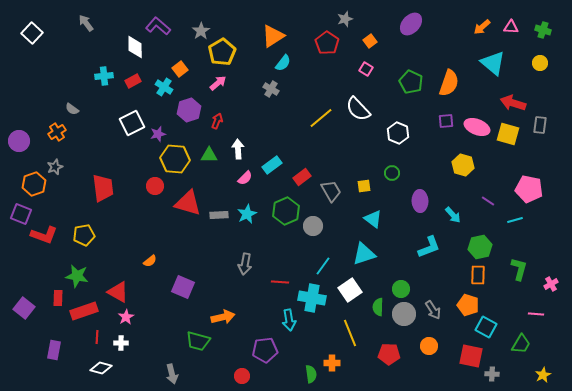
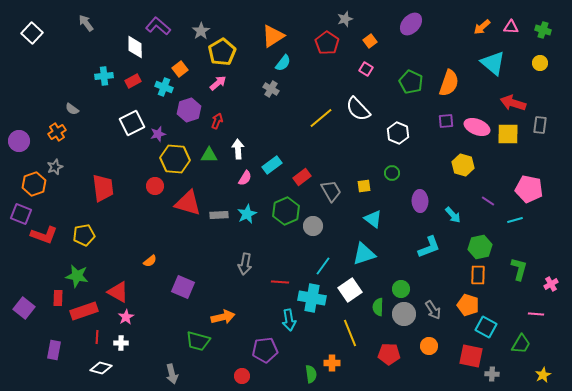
cyan cross at (164, 87): rotated 12 degrees counterclockwise
yellow square at (508, 134): rotated 15 degrees counterclockwise
pink semicircle at (245, 178): rotated 14 degrees counterclockwise
